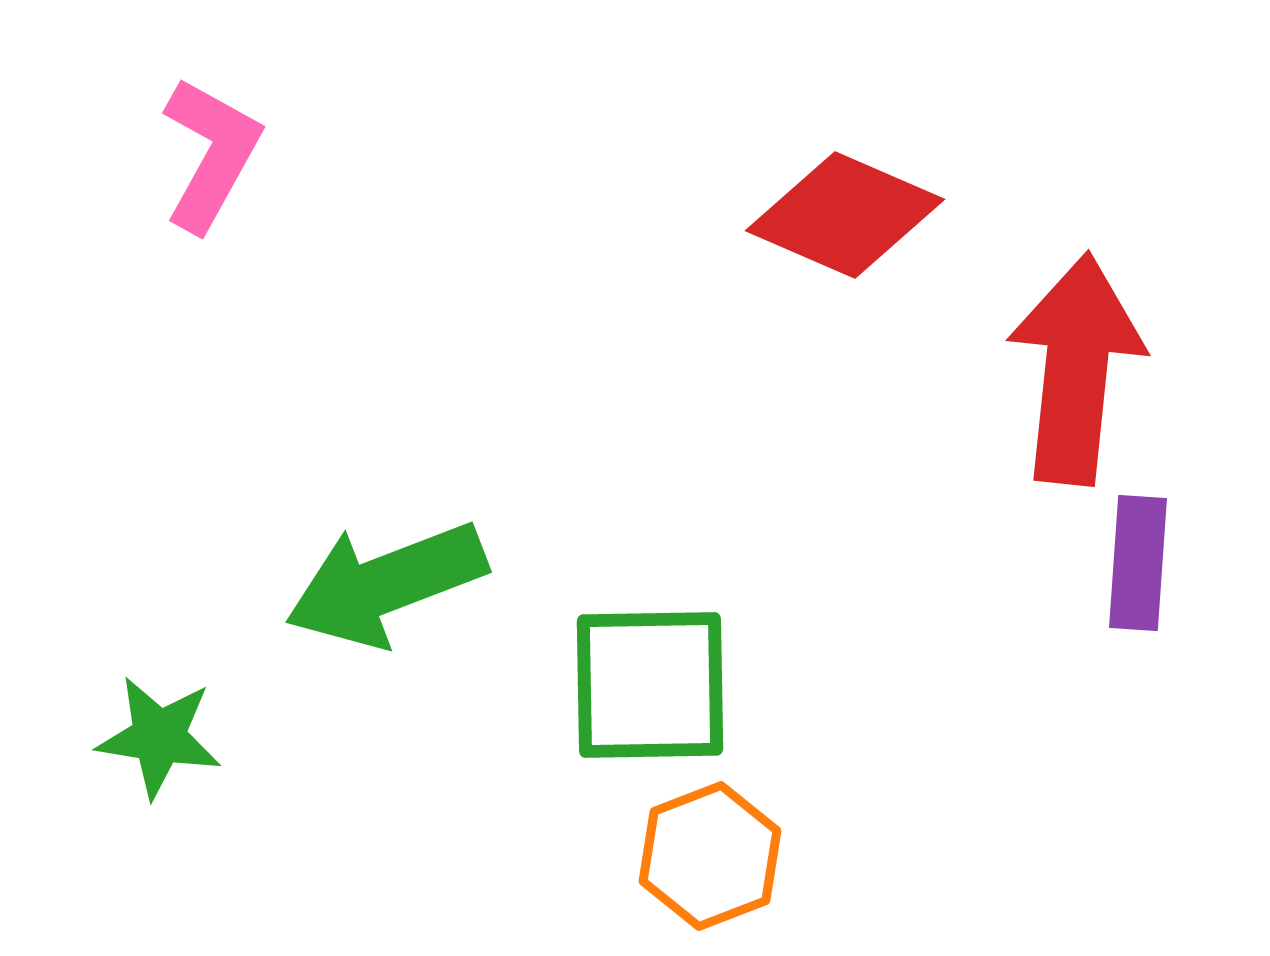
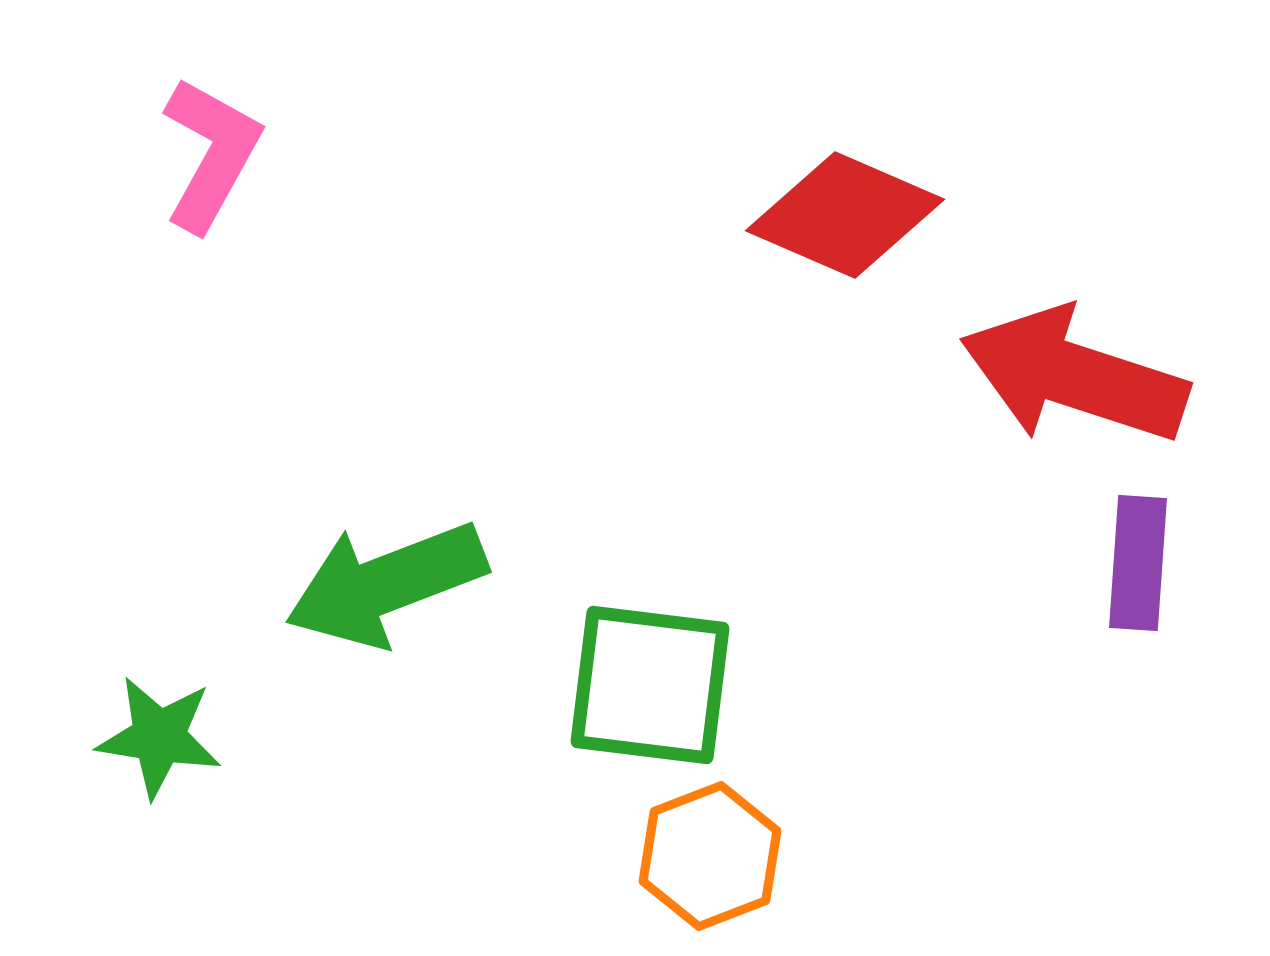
red arrow: moved 2 px left, 7 px down; rotated 78 degrees counterclockwise
green square: rotated 8 degrees clockwise
